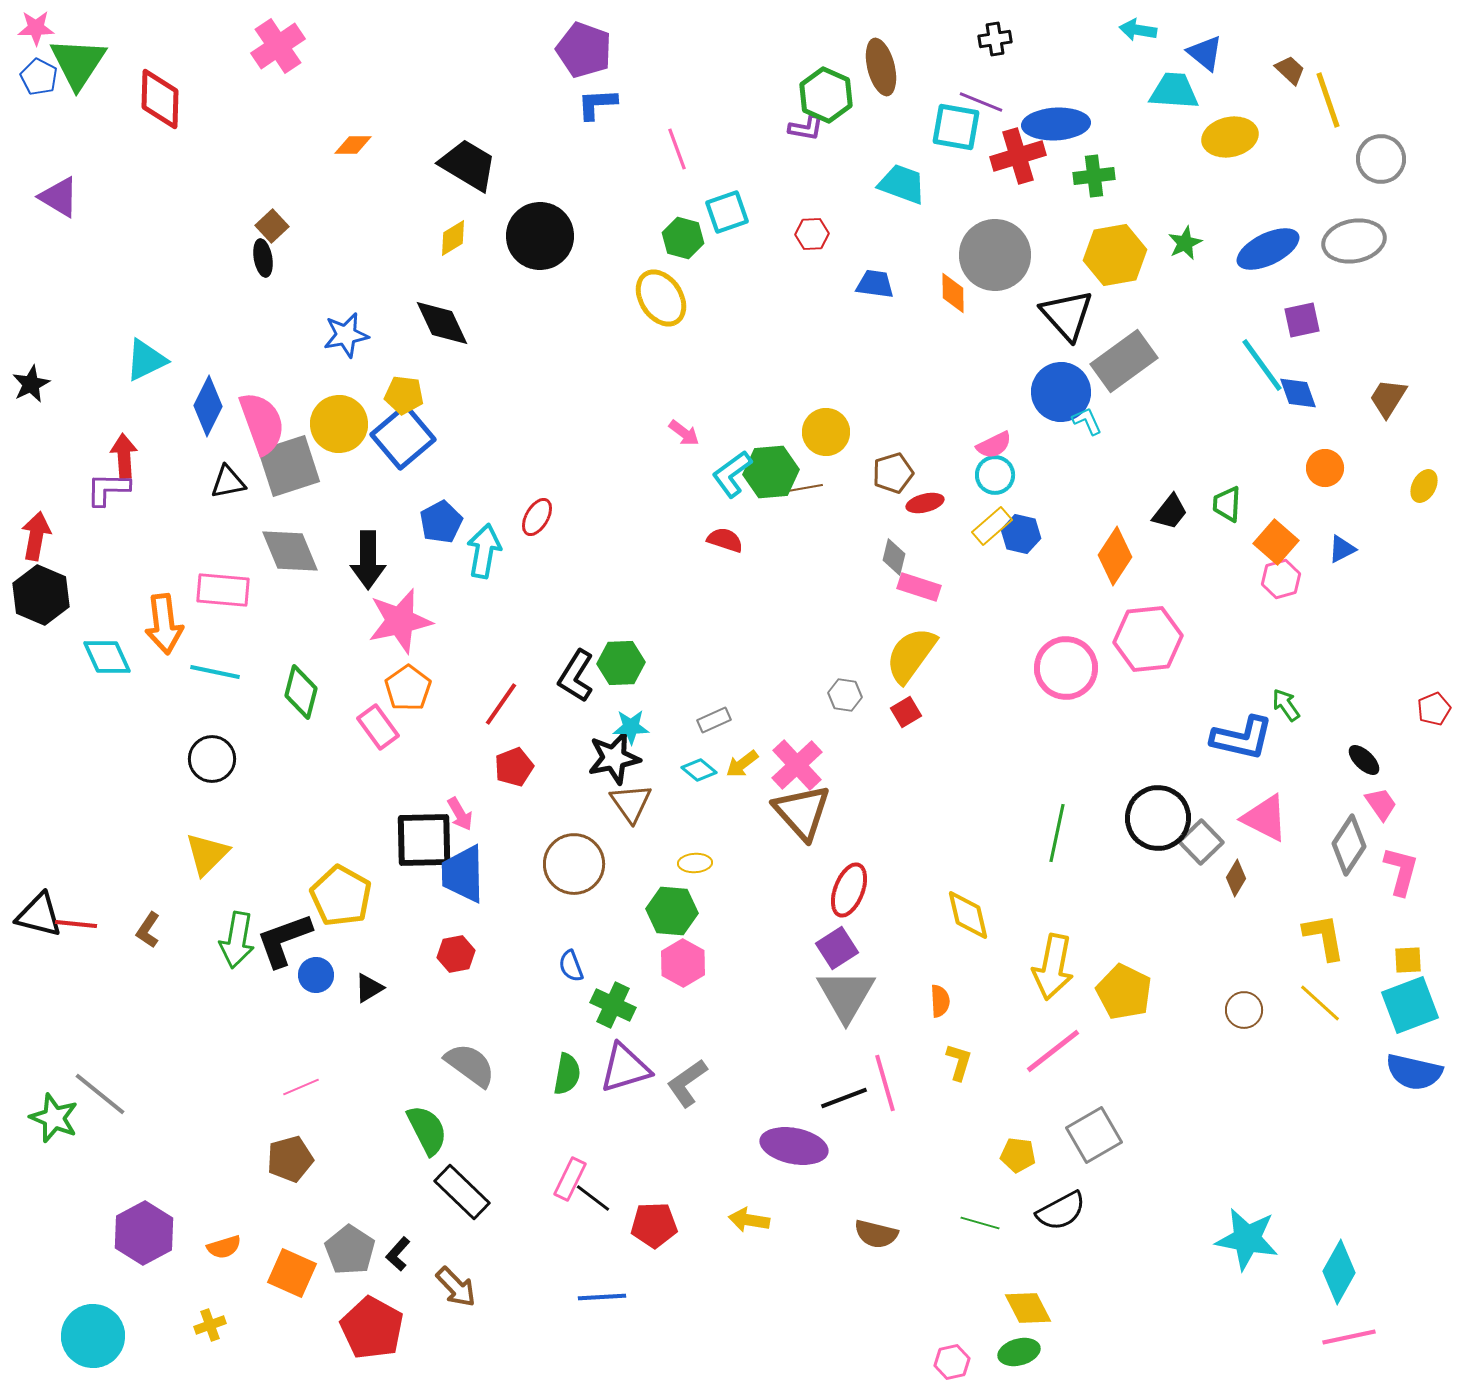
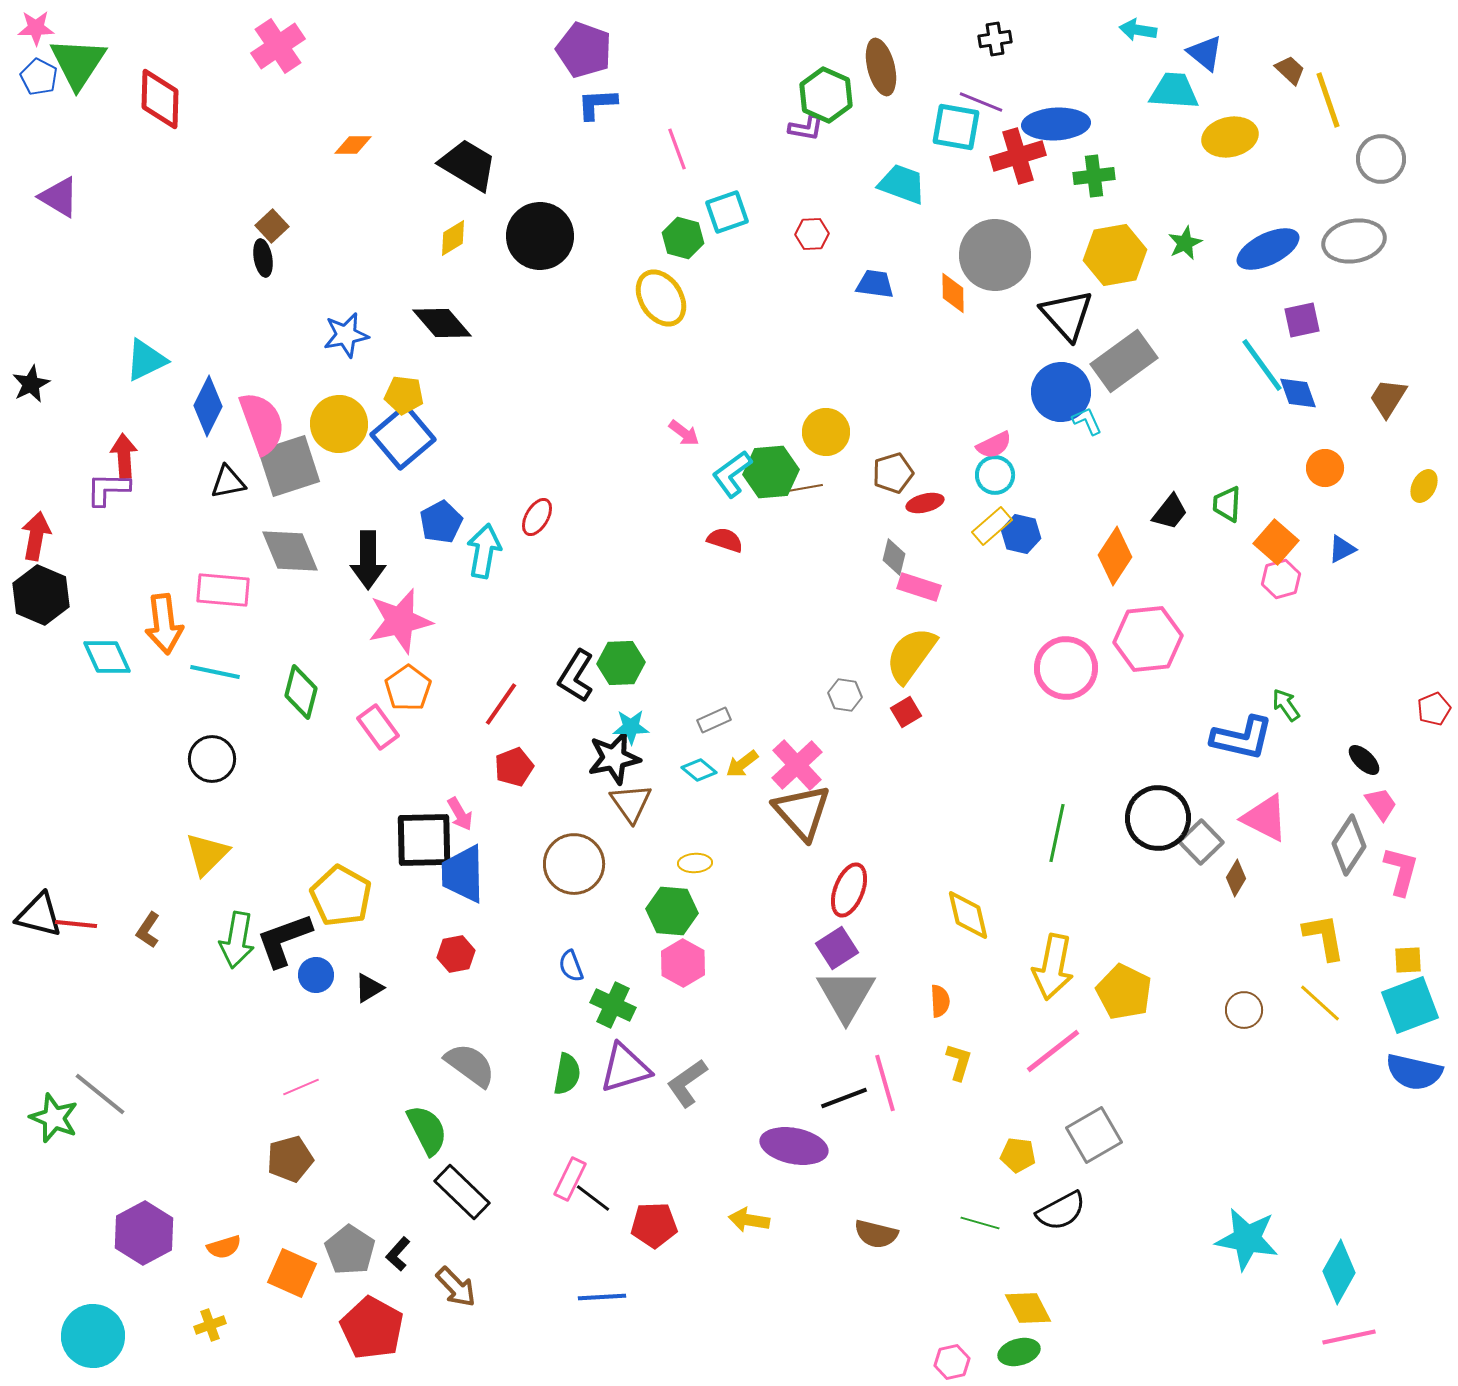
black diamond at (442, 323): rotated 16 degrees counterclockwise
